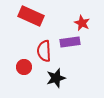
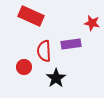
red star: moved 10 px right; rotated 14 degrees counterclockwise
purple rectangle: moved 1 px right, 2 px down
black star: rotated 18 degrees counterclockwise
